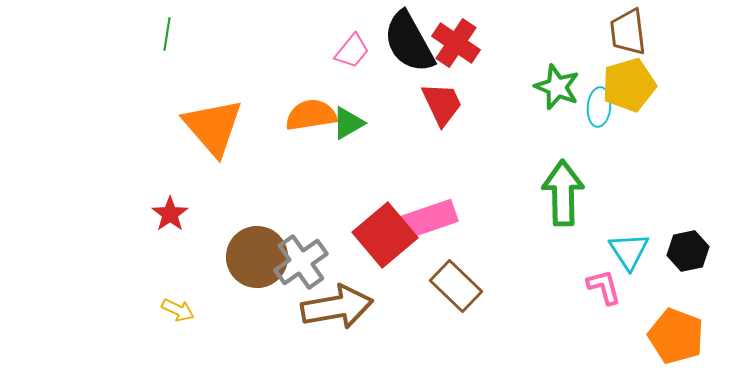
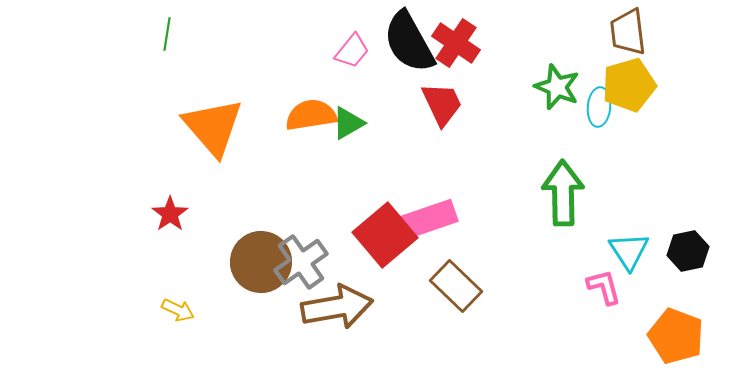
brown circle: moved 4 px right, 5 px down
